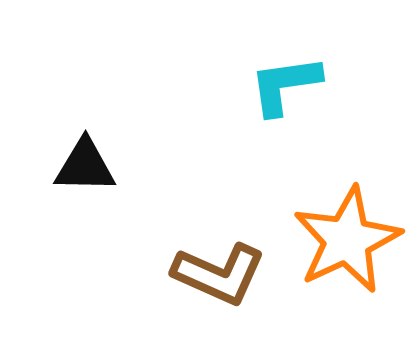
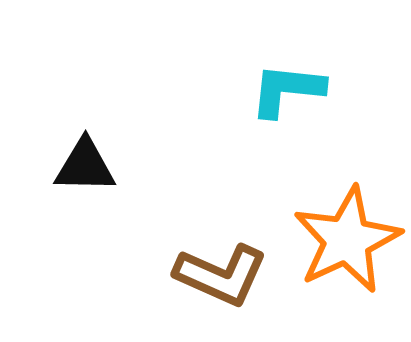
cyan L-shape: moved 2 px right, 5 px down; rotated 14 degrees clockwise
brown L-shape: moved 2 px right, 1 px down
